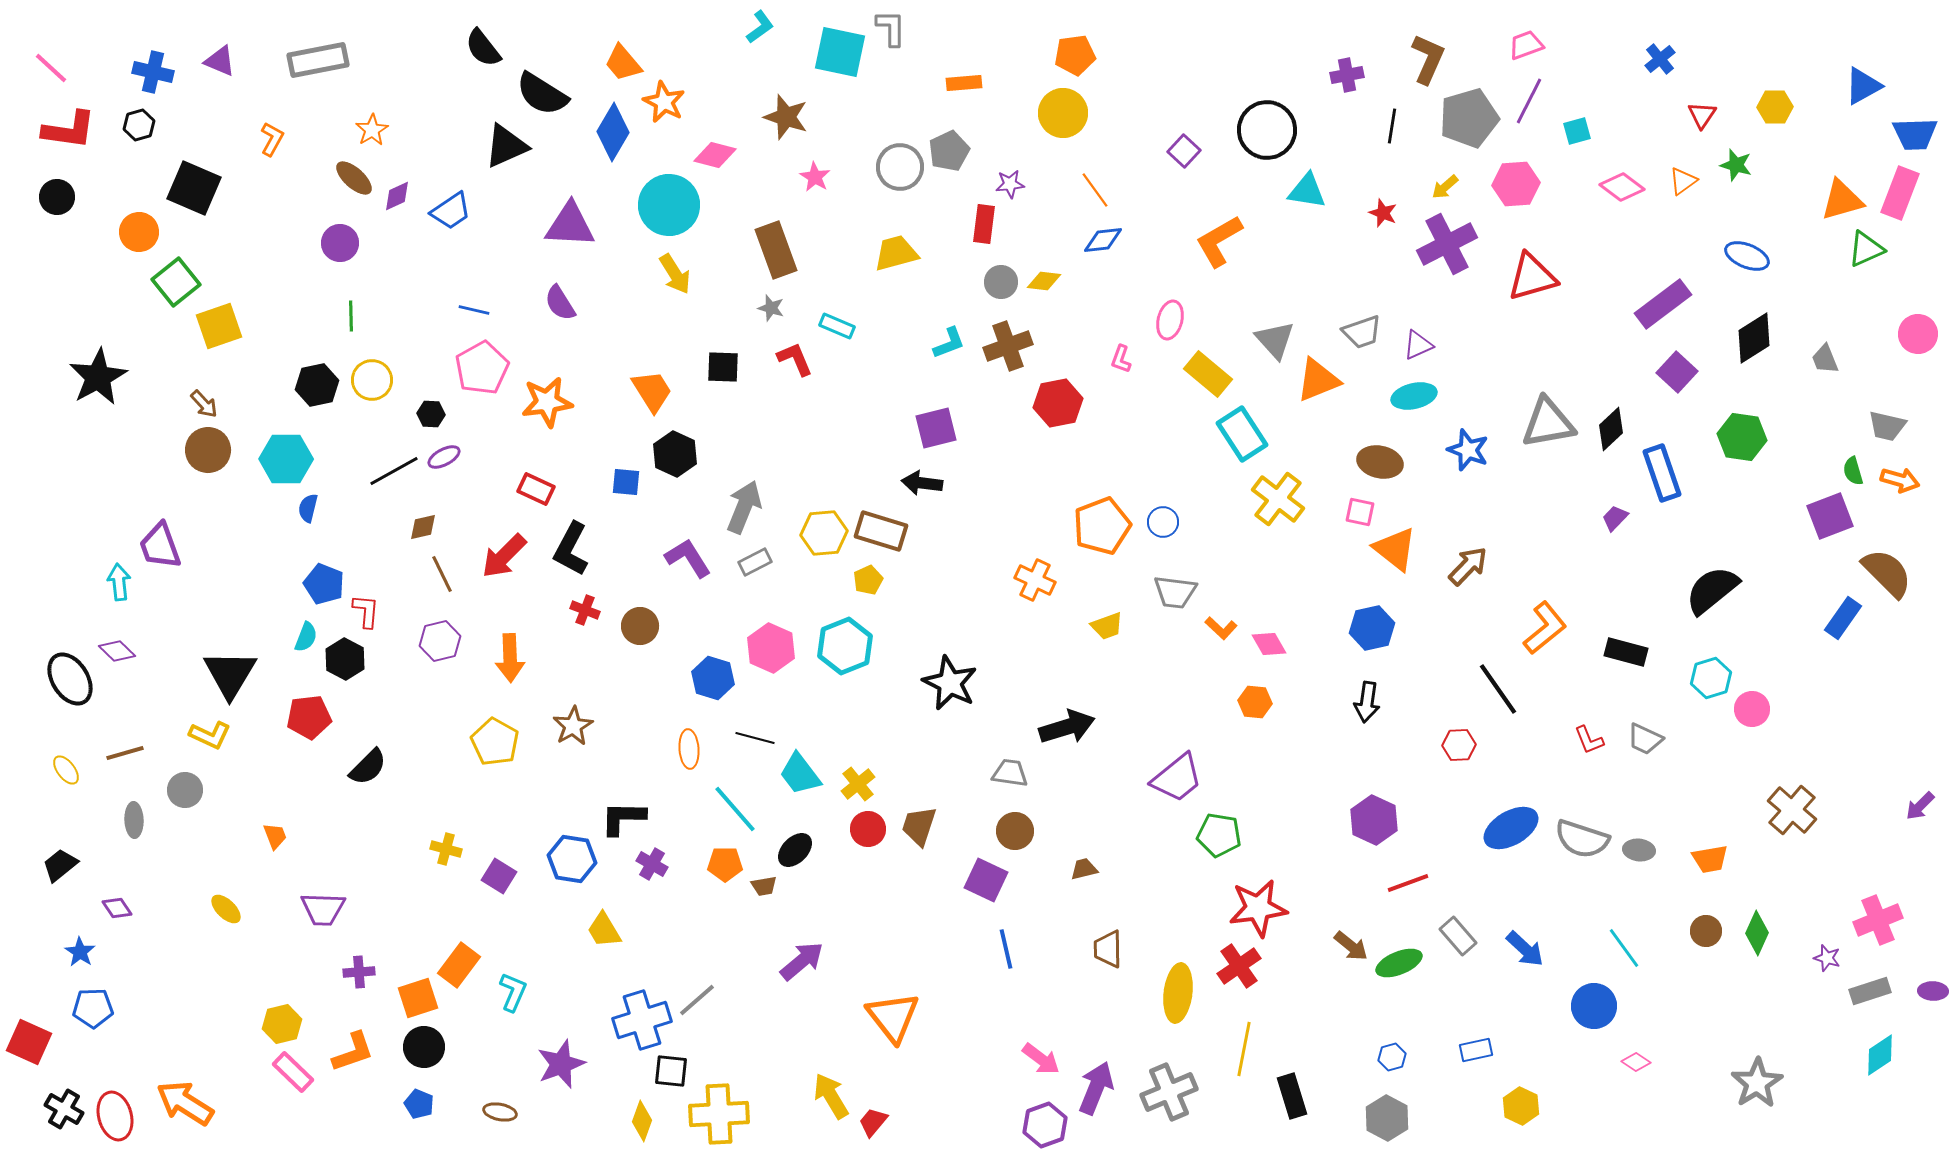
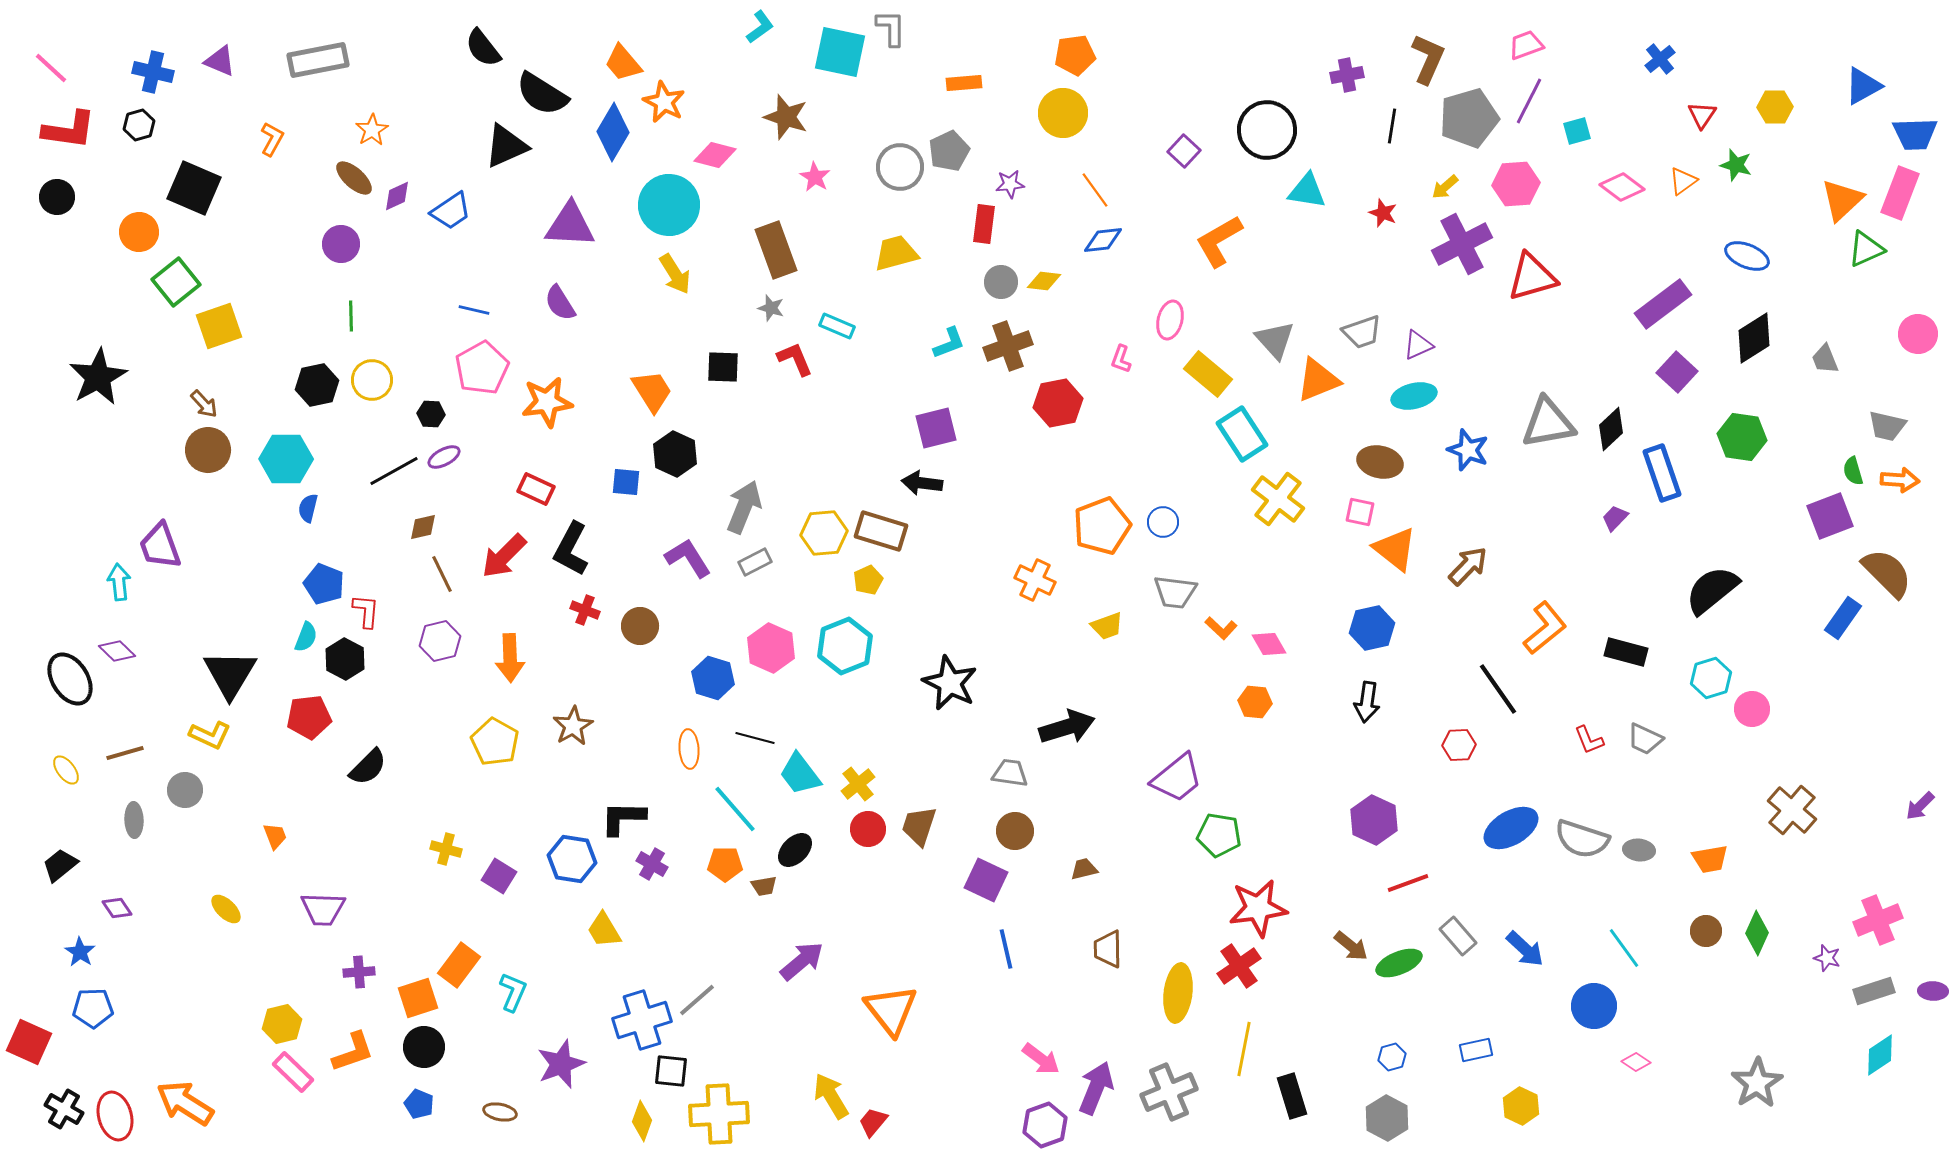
orange triangle at (1842, 200): rotated 27 degrees counterclockwise
purple circle at (340, 243): moved 1 px right, 1 px down
purple cross at (1447, 244): moved 15 px right
orange arrow at (1900, 480): rotated 12 degrees counterclockwise
gray rectangle at (1870, 991): moved 4 px right
orange triangle at (893, 1017): moved 2 px left, 7 px up
